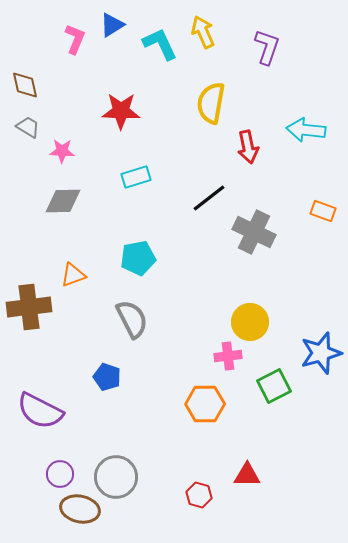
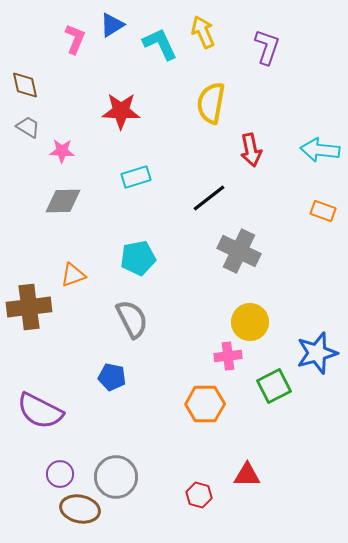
cyan arrow: moved 14 px right, 20 px down
red arrow: moved 3 px right, 3 px down
gray cross: moved 15 px left, 19 px down
blue star: moved 4 px left
blue pentagon: moved 5 px right; rotated 8 degrees counterclockwise
